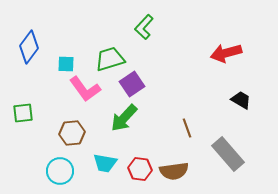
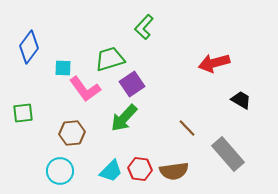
red arrow: moved 12 px left, 10 px down
cyan square: moved 3 px left, 4 px down
brown line: rotated 24 degrees counterclockwise
cyan trapezoid: moved 6 px right, 8 px down; rotated 55 degrees counterclockwise
